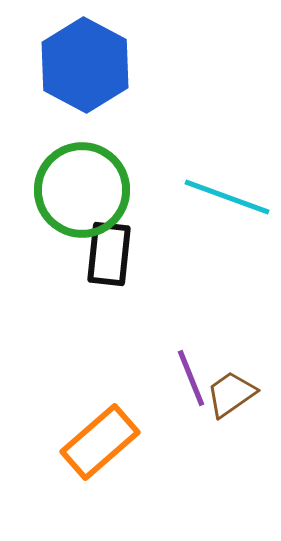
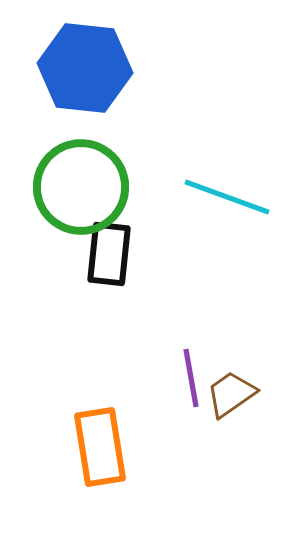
blue hexagon: moved 3 px down; rotated 22 degrees counterclockwise
green circle: moved 1 px left, 3 px up
purple line: rotated 12 degrees clockwise
orange rectangle: moved 5 px down; rotated 58 degrees counterclockwise
